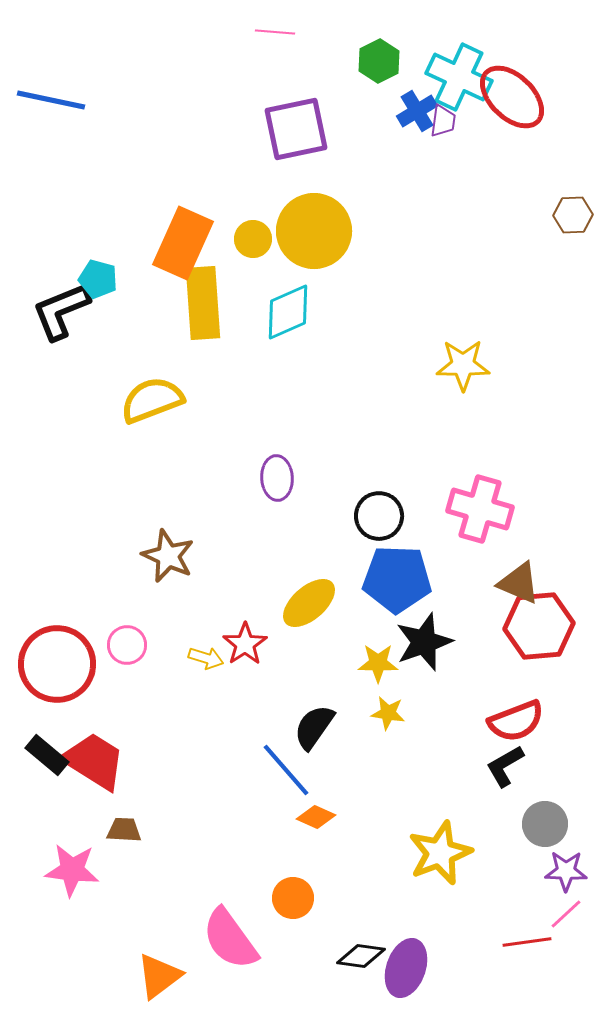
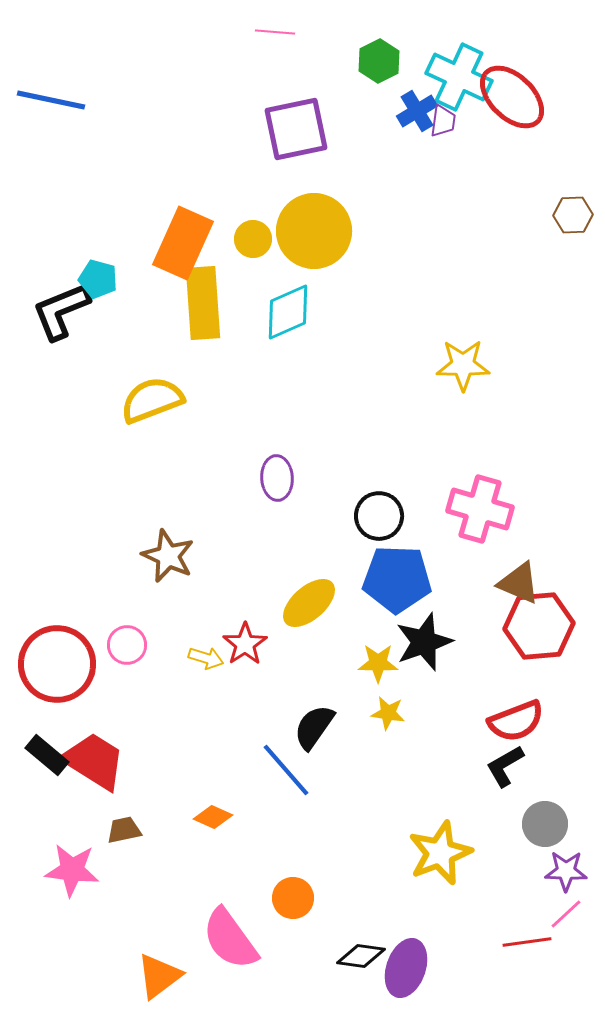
orange diamond at (316, 817): moved 103 px left
brown trapezoid at (124, 830): rotated 15 degrees counterclockwise
